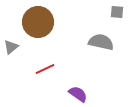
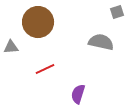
gray square: rotated 24 degrees counterclockwise
gray triangle: rotated 35 degrees clockwise
purple semicircle: rotated 108 degrees counterclockwise
